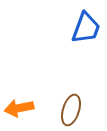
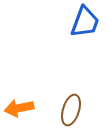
blue trapezoid: moved 1 px left, 6 px up
